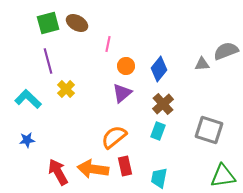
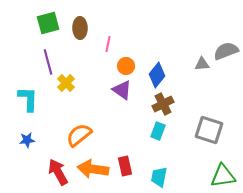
brown ellipse: moved 3 px right, 5 px down; rotated 60 degrees clockwise
purple line: moved 1 px down
blue diamond: moved 2 px left, 6 px down
yellow cross: moved 6 px up
purple triangle: moved 3 px up; rotated 45 degrees counterclockwise
cyan L-shape: rotated 48 degrees clockwise
brown cross: rotated 15 degrees clockwise
orange semicircle: moved 35 px left, 2 px up
cyan trapezoid: moved 1 px up
